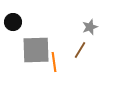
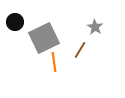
black circle: moved 2 px right
gray star: moved 5 px right; rotated 21 degrees counterclockwise
gray square: moved 8 px right, 12 px up; rotated 24 degrees counterclockwise
